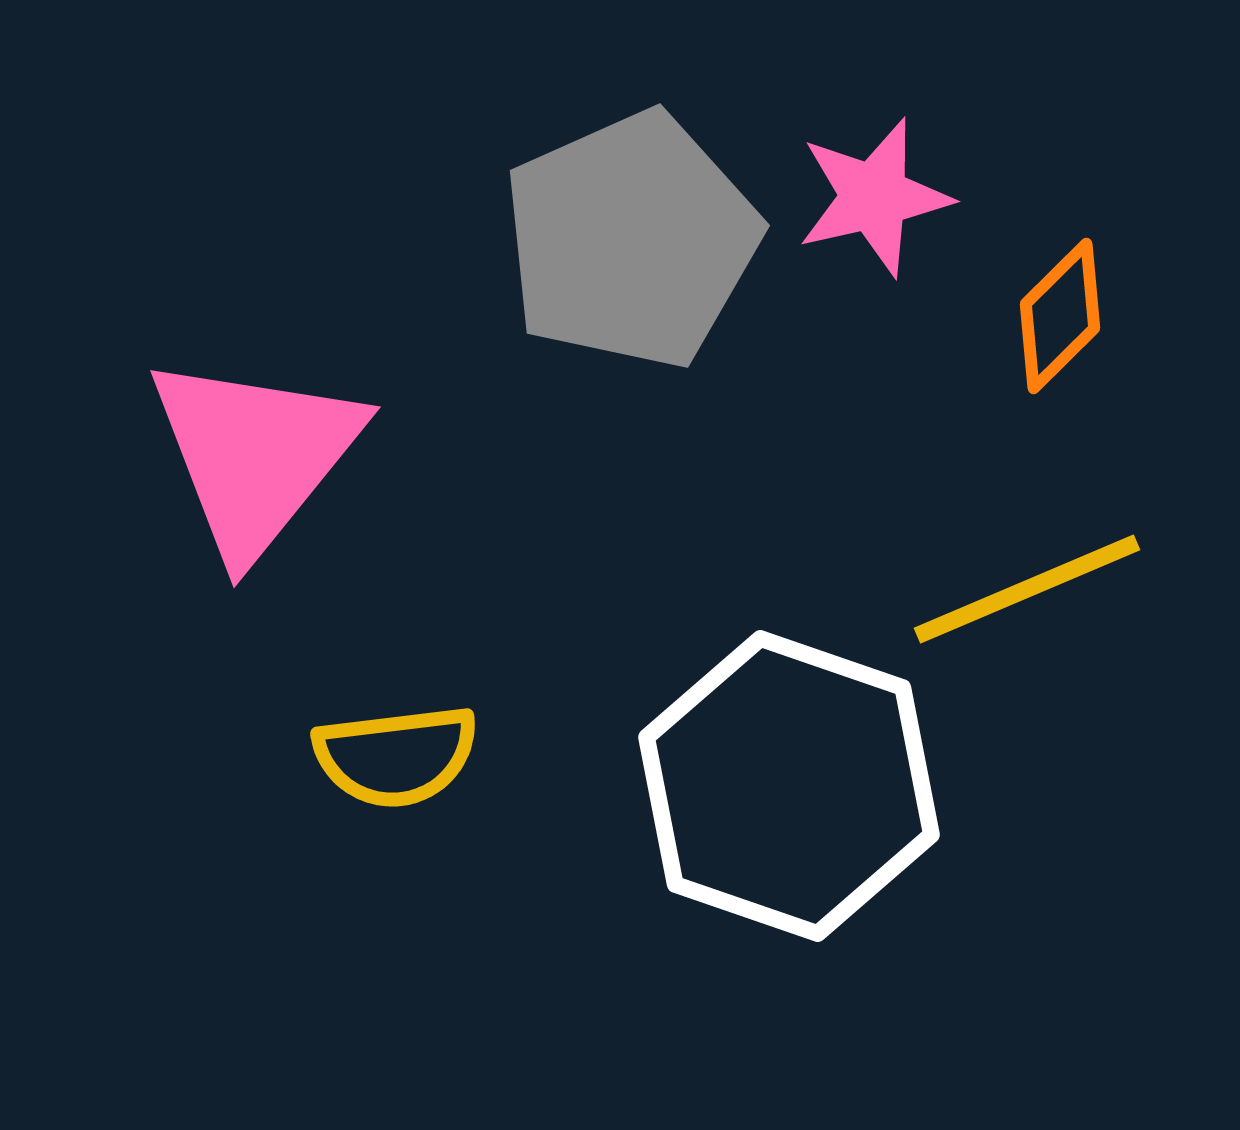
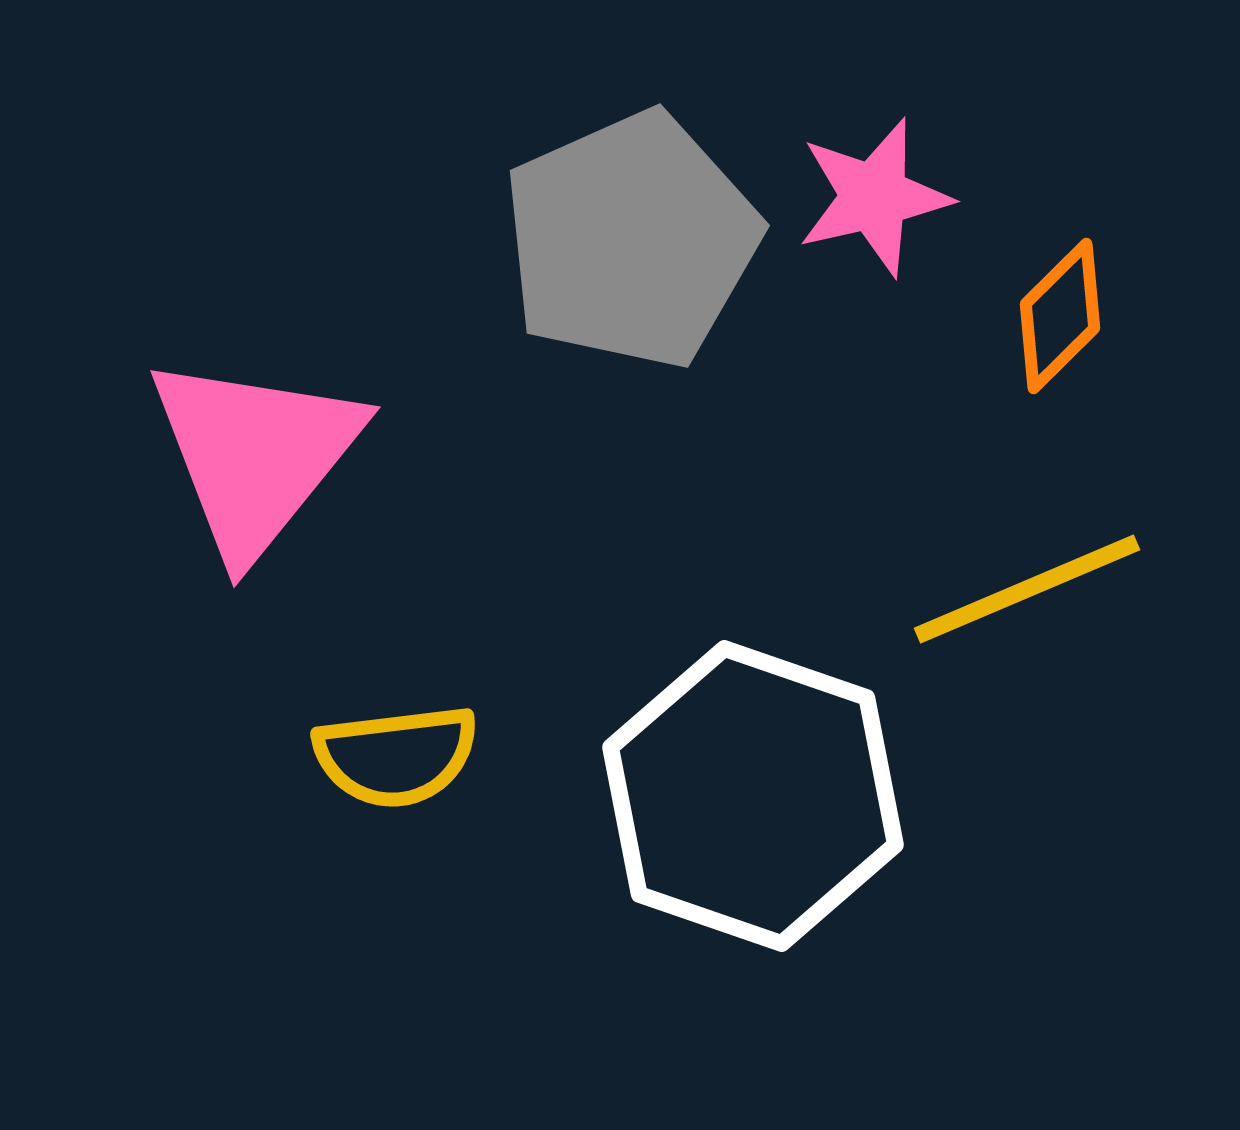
white hexagon: moved 36 px left, 10 px down
